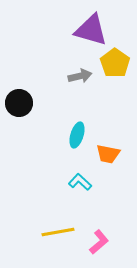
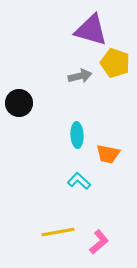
yellow pentagon: rotated 16 degrees counterclockwise
cyan ellipse: rotated 20 degrees counterclockwise
cyan L-shape: moved 1 px left, 1 px up
